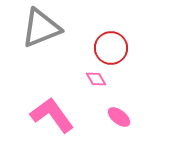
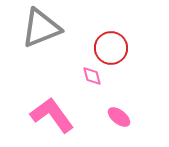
pink diamond: moved 4 px left, 3 px up; rotated 15 degrees clockwise
